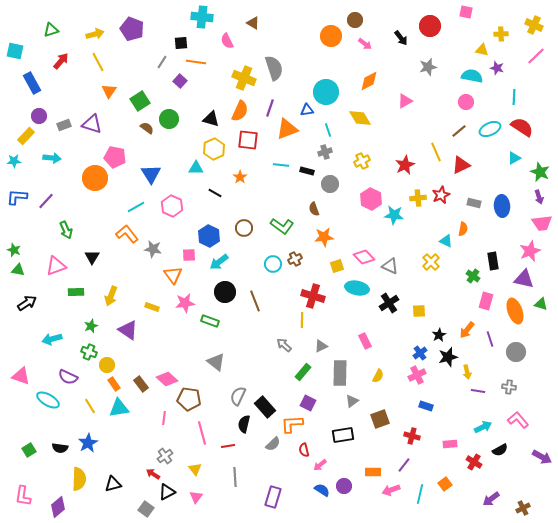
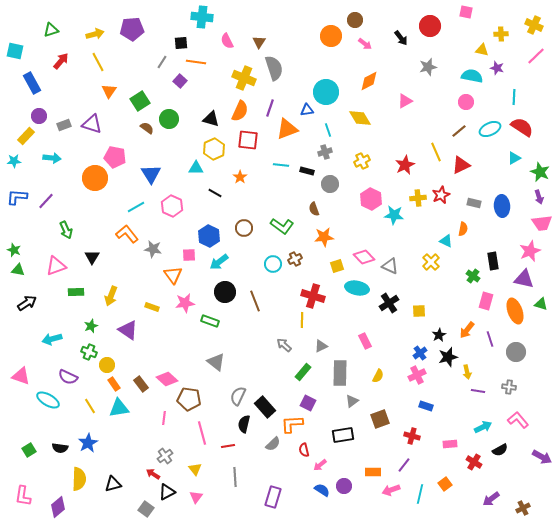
brown triangle at (253, 23): moved 6 px right, 19 px down; rotated 32 degrees clockwise
purple pentagon at (132, 29): rotated 25 degrees counterclockwise
